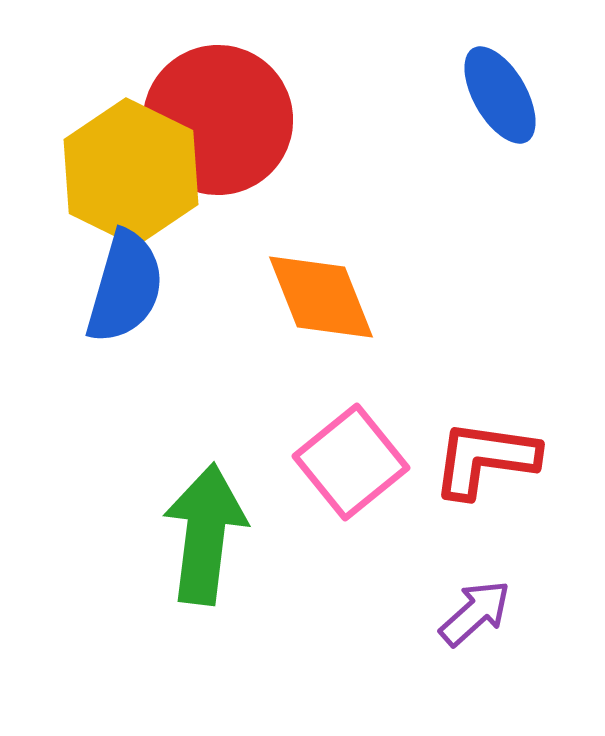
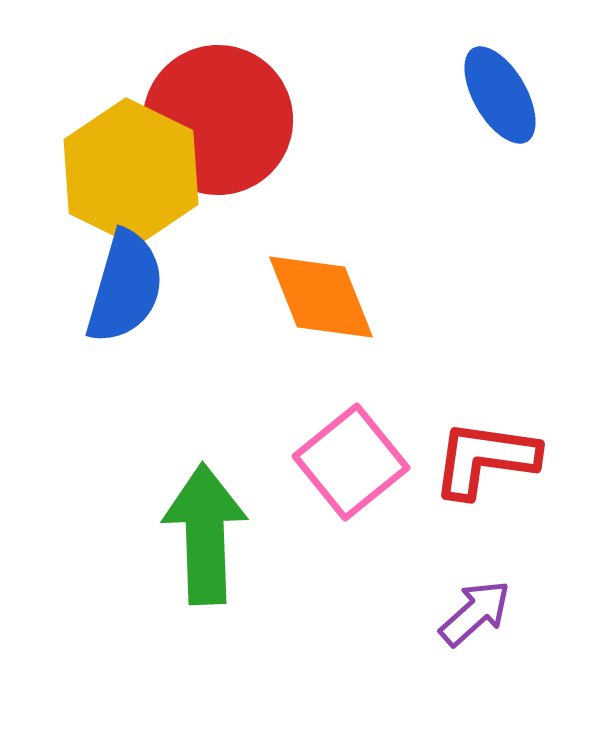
green arrow: rotated 9 degrees counterclockwise
